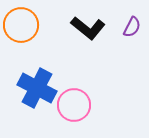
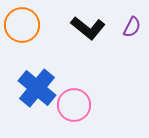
orange circle: moved 1 px right
blue cross: rotated 12 degrees clockwise
